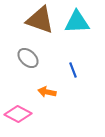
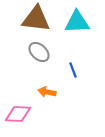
brown triangle: moved 4 px left, 1 px up; rotated 12 degrees counterclockwise
gray ellipse: moved 11 px right, 6 px up
pink diamond: rotated 24 degrees counterclockwise
